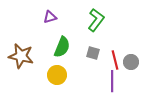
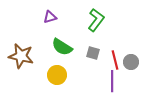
green semicircle: rotated 100 degrees clockwise
